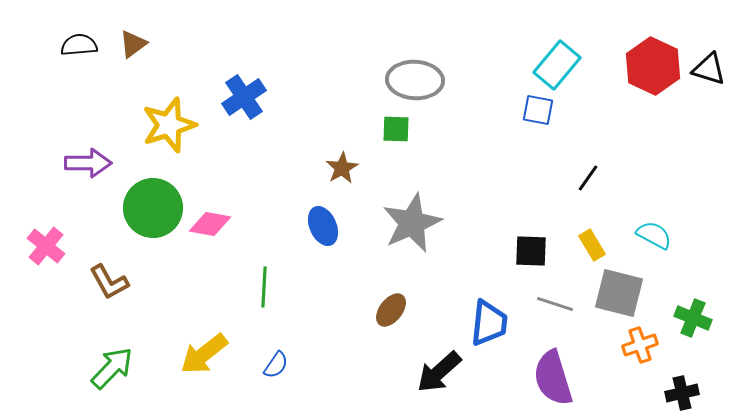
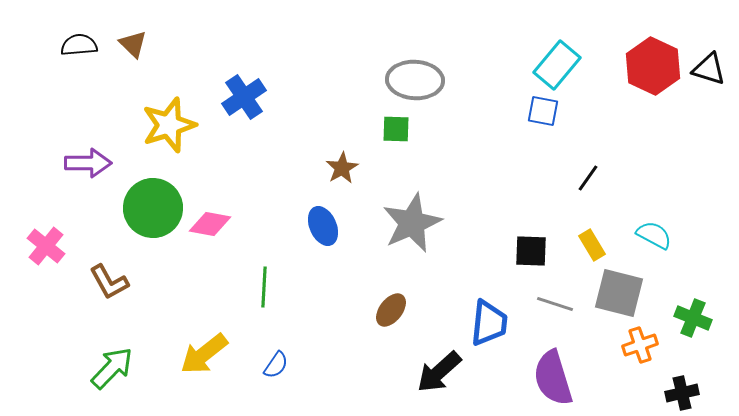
brown triangle: rotated 40 degrees counterclockwise
blue square: moved 5 px right, 1 px down
